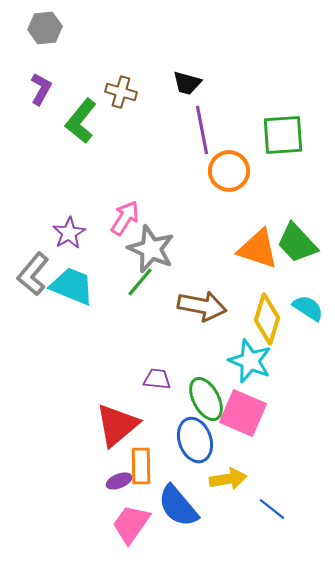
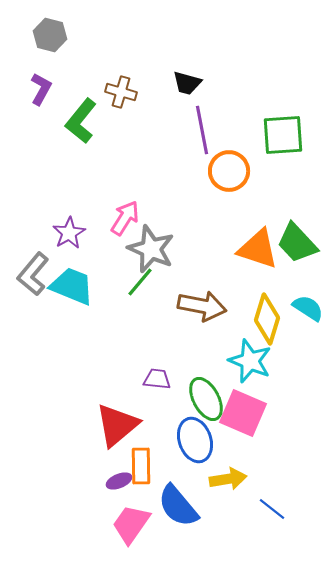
gray hexagon: moved 5 px right, 7 px down; rotated 20 degrees clockwise
